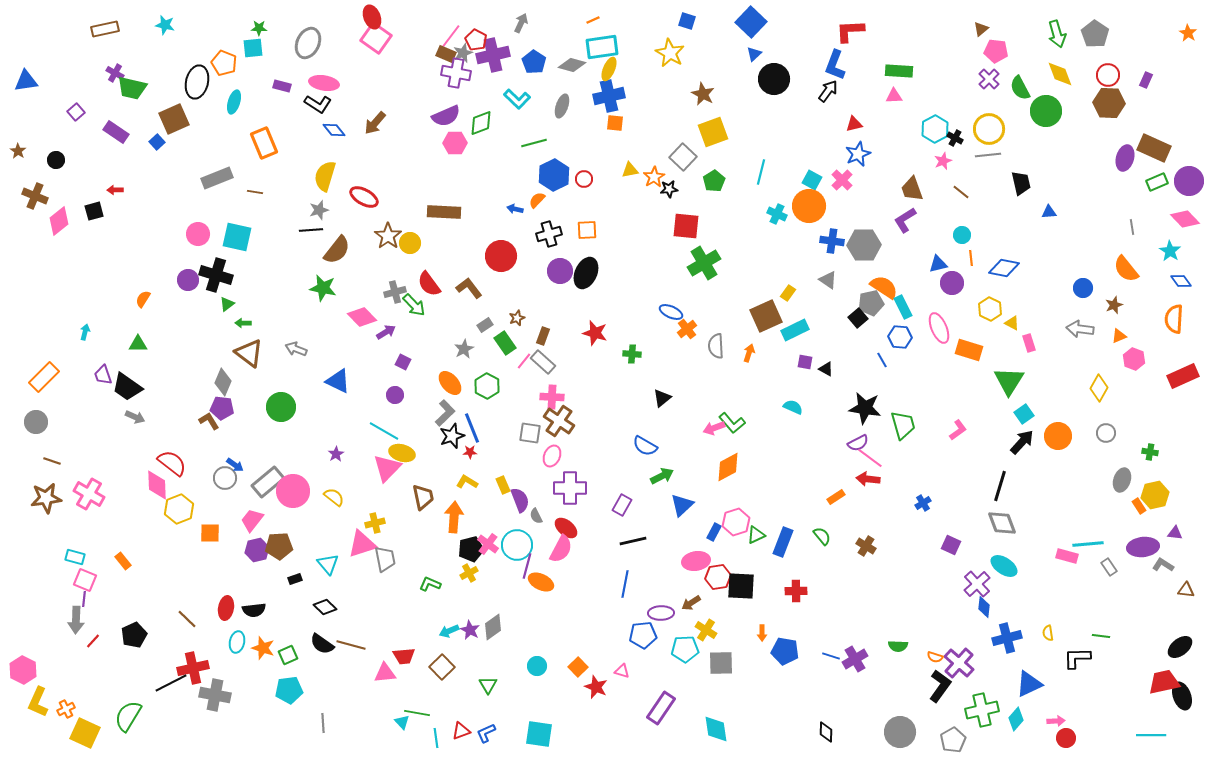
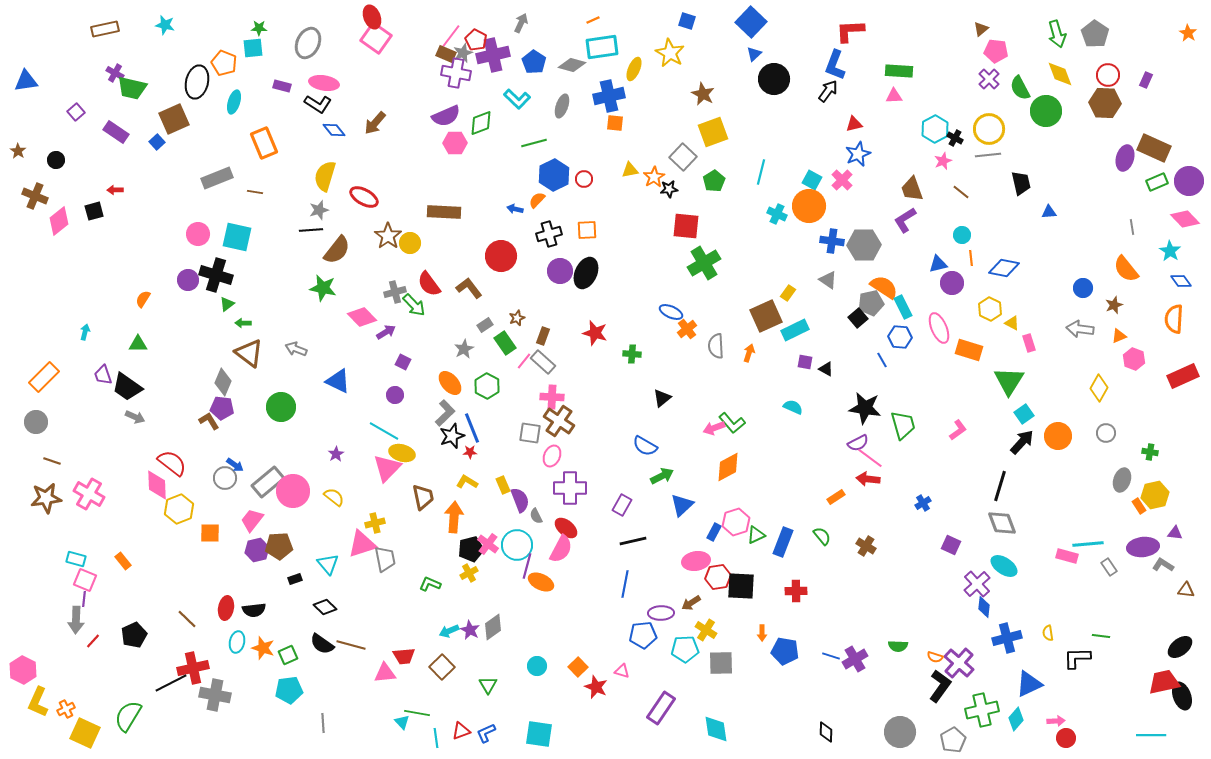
yellow ellipse at (609, 69): moved 25 px right
brown hexagon at (1109, 103): moved 4 px left
cyan rectangle at (75, 557): moved 1 px right, 2 px down
